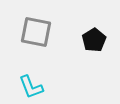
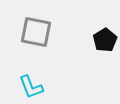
black pentagon: moved 11 px right
